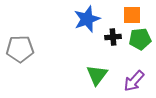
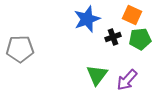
orange square: rotated 24 degrees clockwise
black cross: rotated 14 degrees counterclockwise
purple arrow: moved 7 px left, 1 px up
